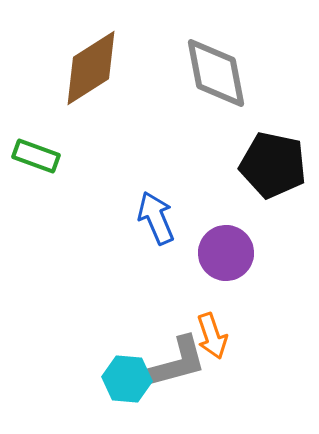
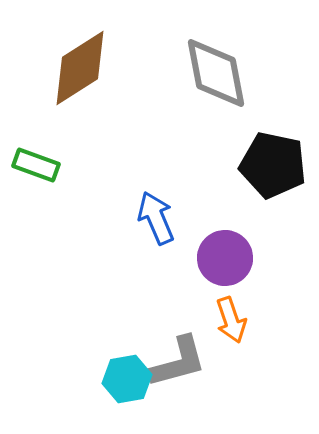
brown diamond: moved 11 px left
green rectangle: moved 9 px down
purple circle: moved 1 px left, 5 px down
orange arrow: moved 19 px right, 16 px up
cyan hexagon: rotated 15 degrees counterclockwise
